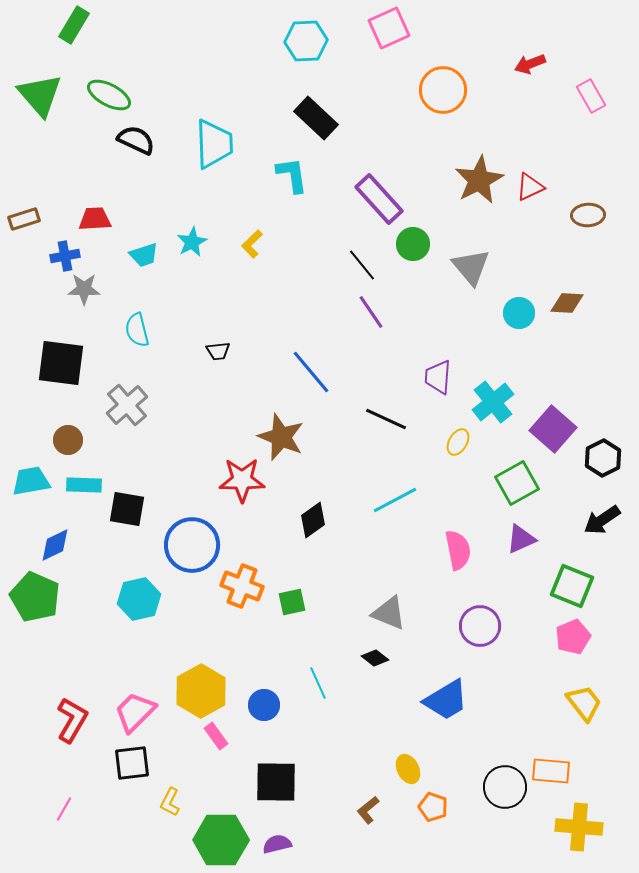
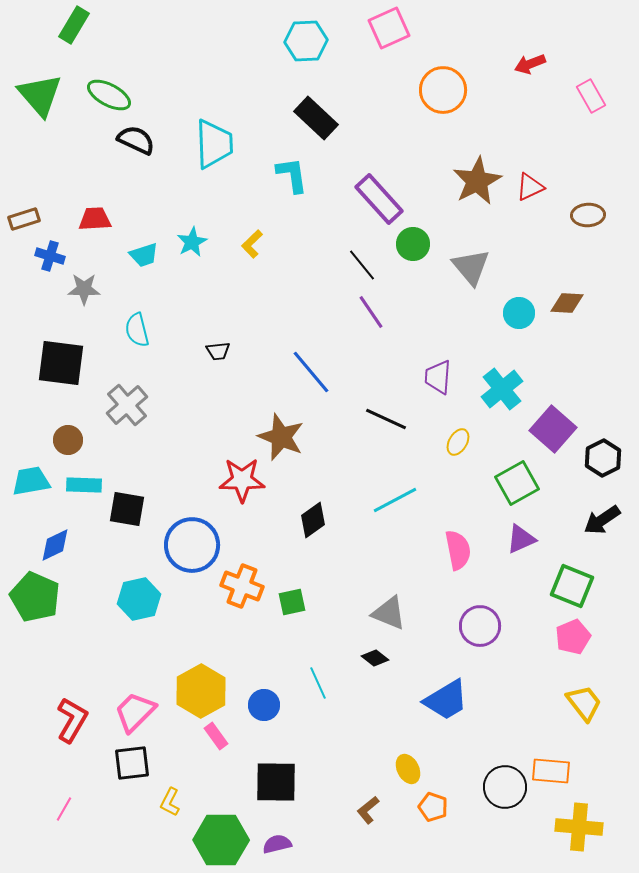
brown star at (479, 180): moved 2 px left, 1 px down
blue cross at (65, 256): moved 15 px left; rotated 28 degrees clockwise
cyan cross at (493, 402): moved 9 px right, 13 px up
